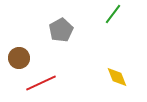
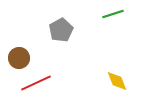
green line: rotated 35 degrees clockwise
yellow diamond: moved 4 px down
red line: moved 5 px left
